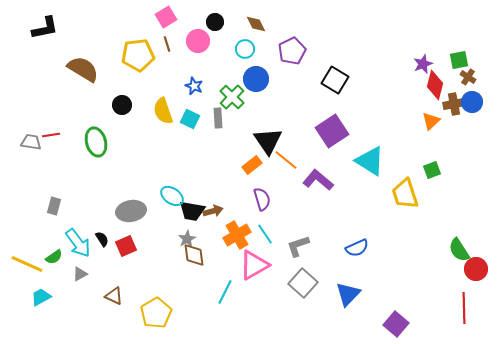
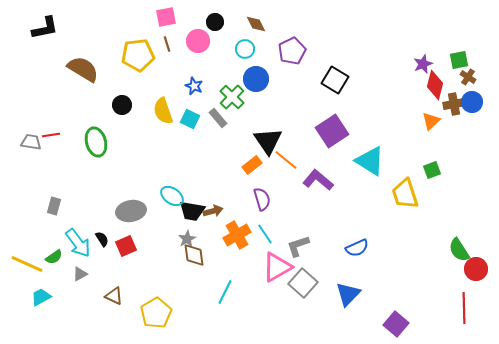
pink square at (166, 17): rotated 20 degrees clockwise
gray rectangle at (218, 118): rotated 36 degrees counterclockwise
pink triangle at (254, 265): moved 23 px right, 2 px down
